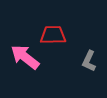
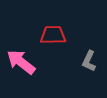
pink arrow: moved 4 px left, 5 px down
